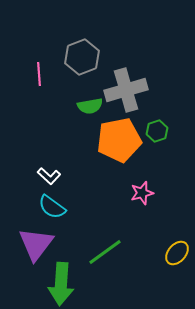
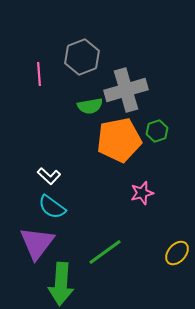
purple triangle: moved 1 px right, 1 px up
